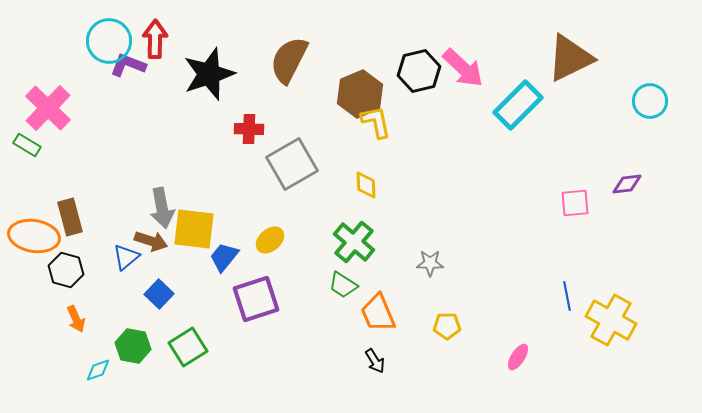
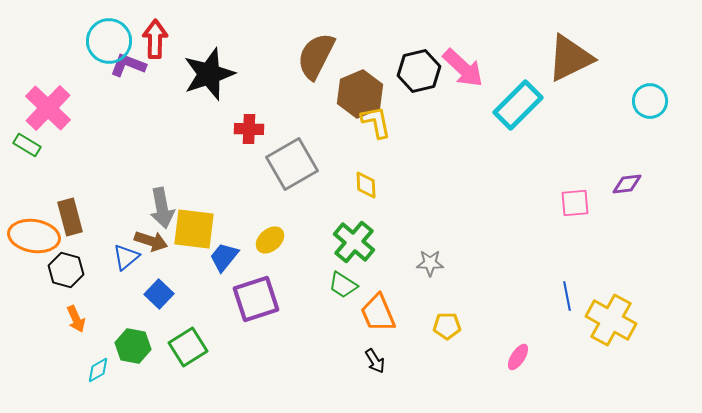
brown semicircle at (289, 60): moved 27 px right, 4 px up
cyan diamond at (98, 370): rotated 12 degrees counterclockwise
